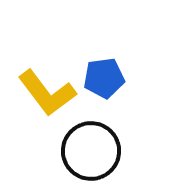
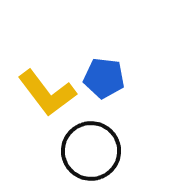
blue pentagon: rotated 15 degrees clockwise
